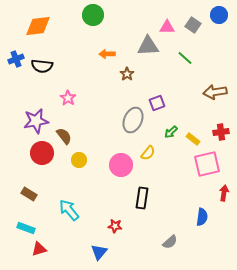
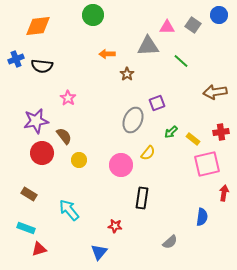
green line: moved 4 px left, 3 px down
